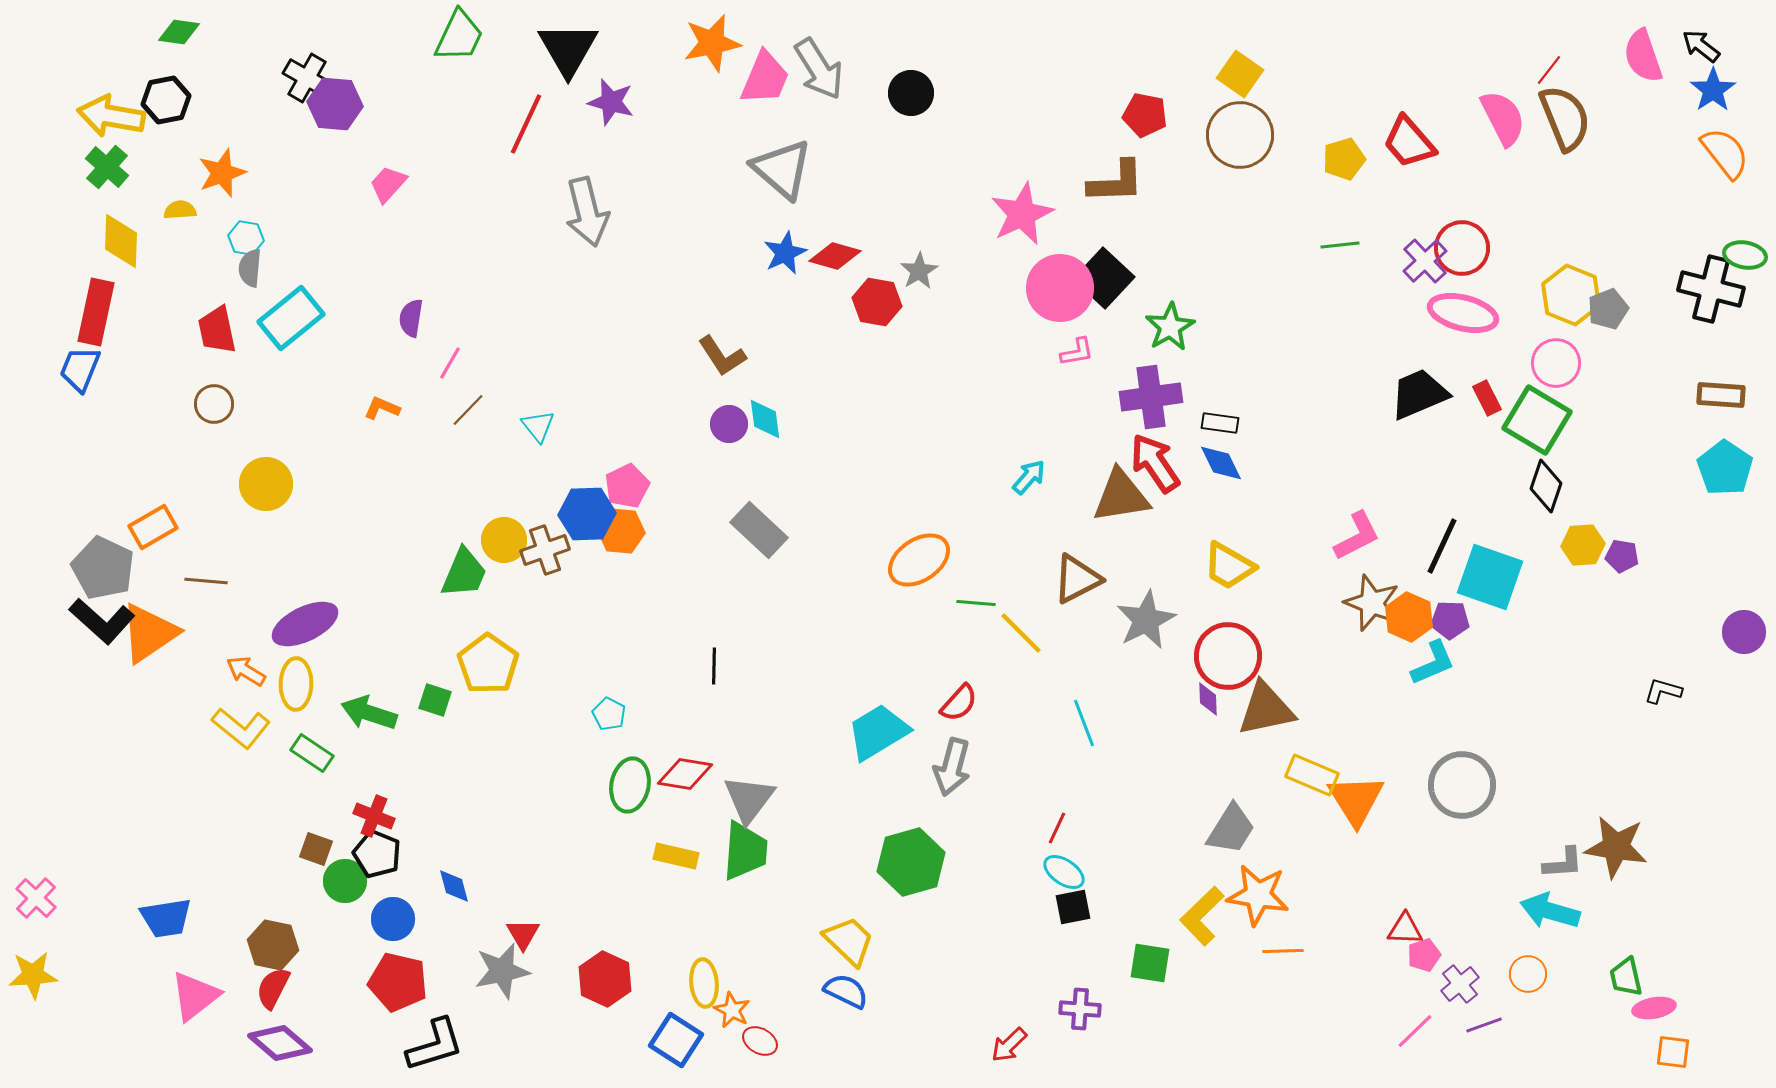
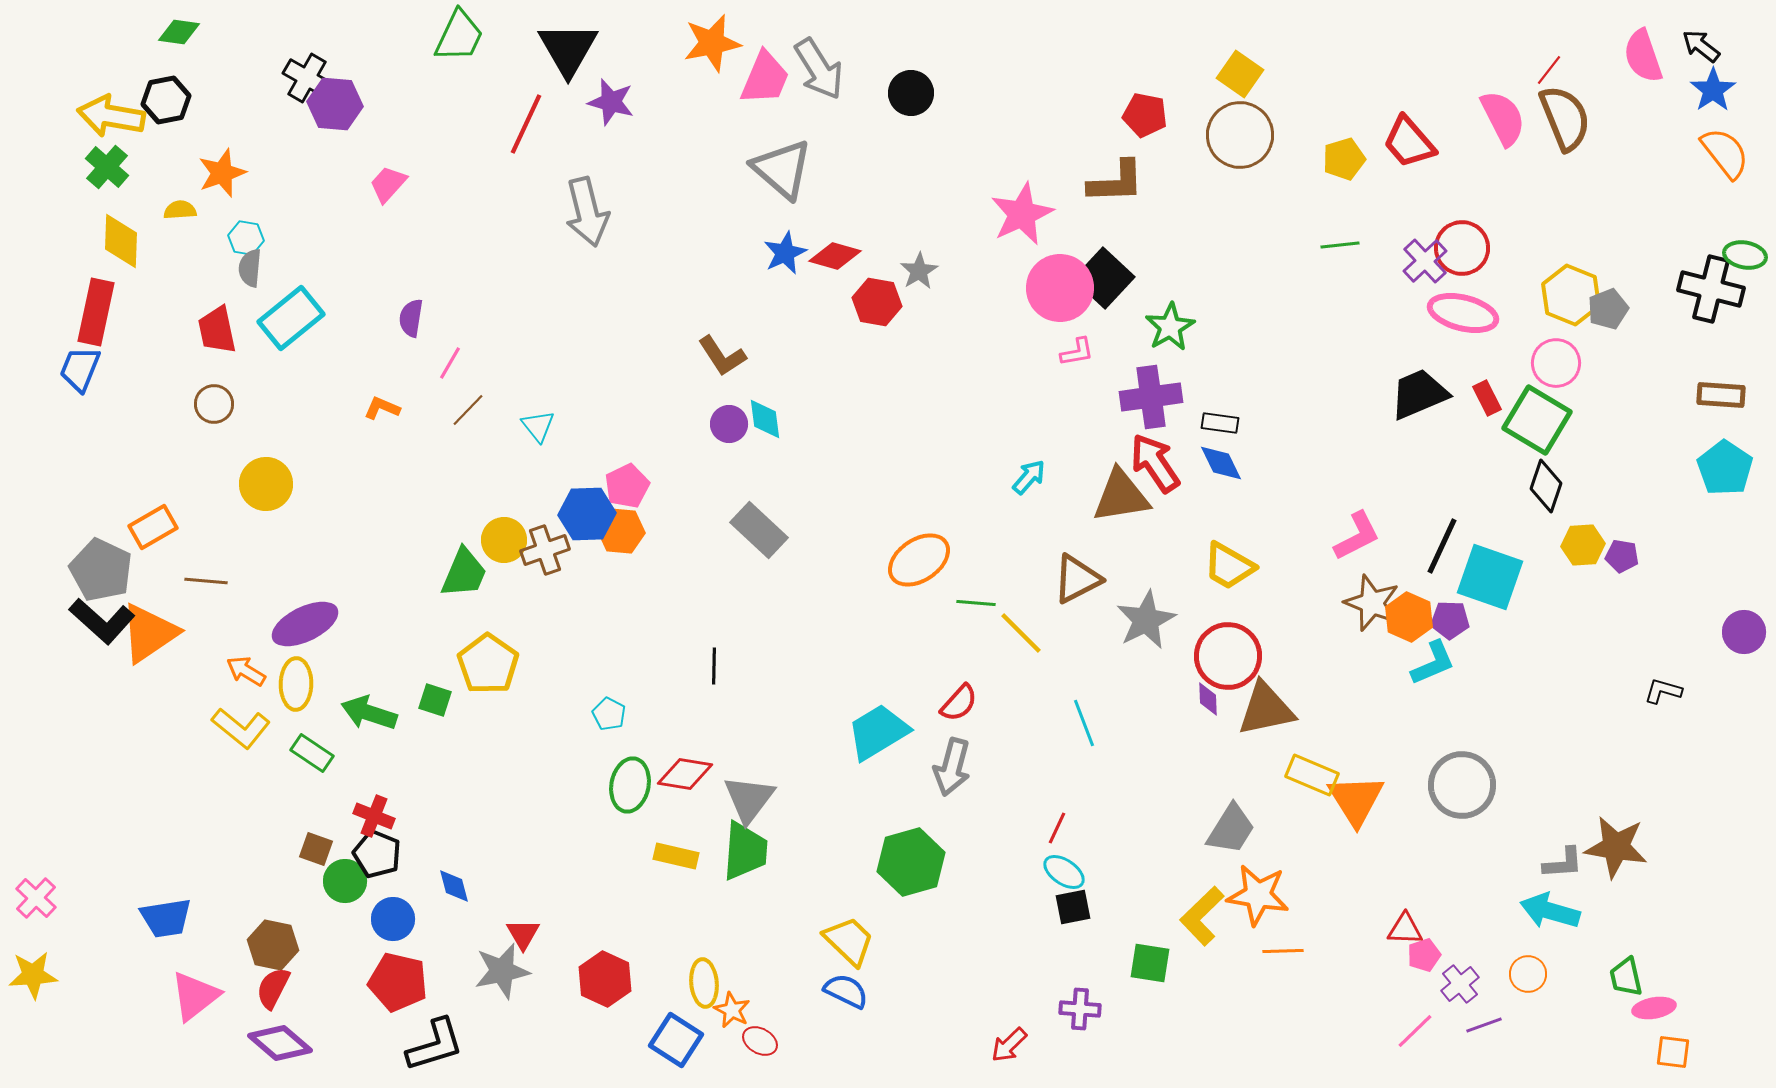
gray pentagon at (103, 568): moved 2 px left, 2 px down
